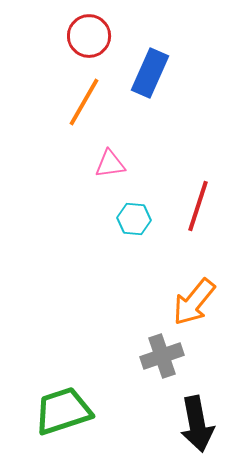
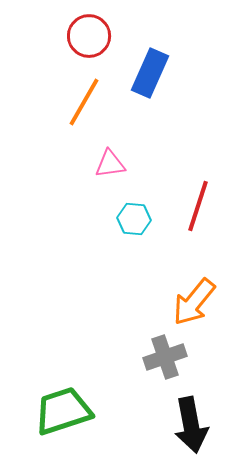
gray cross: moved 3 px right, 1 px down
black arrow: moved 6 px left, 1 px down
